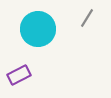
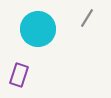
purple rectangle: rotated 45 degrees counterclockwise
